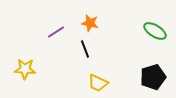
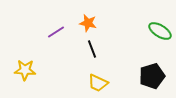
orange star: moved 2 px left
green ellipse: moved 5 px right
black line: moved 7 px right
yellow star: moved 1 px down
black pentagon: moved 1 px left, 1 px up
